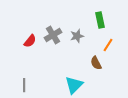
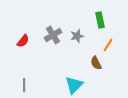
red semicircle: moved 7 px left
